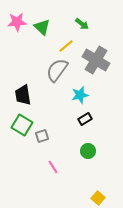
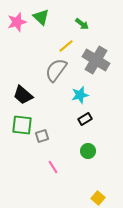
pink star: rotated 12 degrees counterclockwise
green triangle: moved 1 px left, 10 px up
gray semicircle: moved 1 px left
black trapezoid: rotated 40 degrees counterclockwise
green square: rotated 25 degrees counterclockwise
